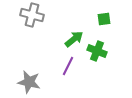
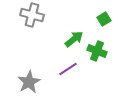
green square: rotated 24 degrees counterclockwise
purple line: moved 3 px down; rotated 30 degrees clockwise
gray star: rotated 30 degrees clockwise
